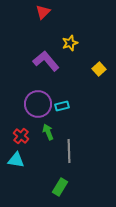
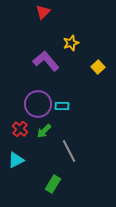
yellow star: moved 1 px right
yellow square: moved 1 px left, 2 px up
cyan rectangle: rotated 16 degrees clockwise
green arrow: moved 4 px left, 1 px up; rotated 112 degrees counterclockwise
red cross: moved 1 px left, 7 px up
gray line: rotated 25 degrees counterclockwise
cyan triangle: rotated 36 degrees counterclockwise
green rectangle: moved 7 px left, 3 px up
